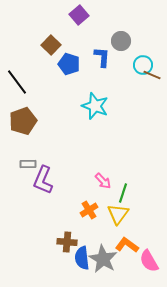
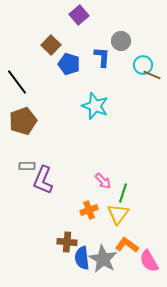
gray rectangle: moved 1 px left, 2 px down
orange cross: rotated 12 degrees clockwise
